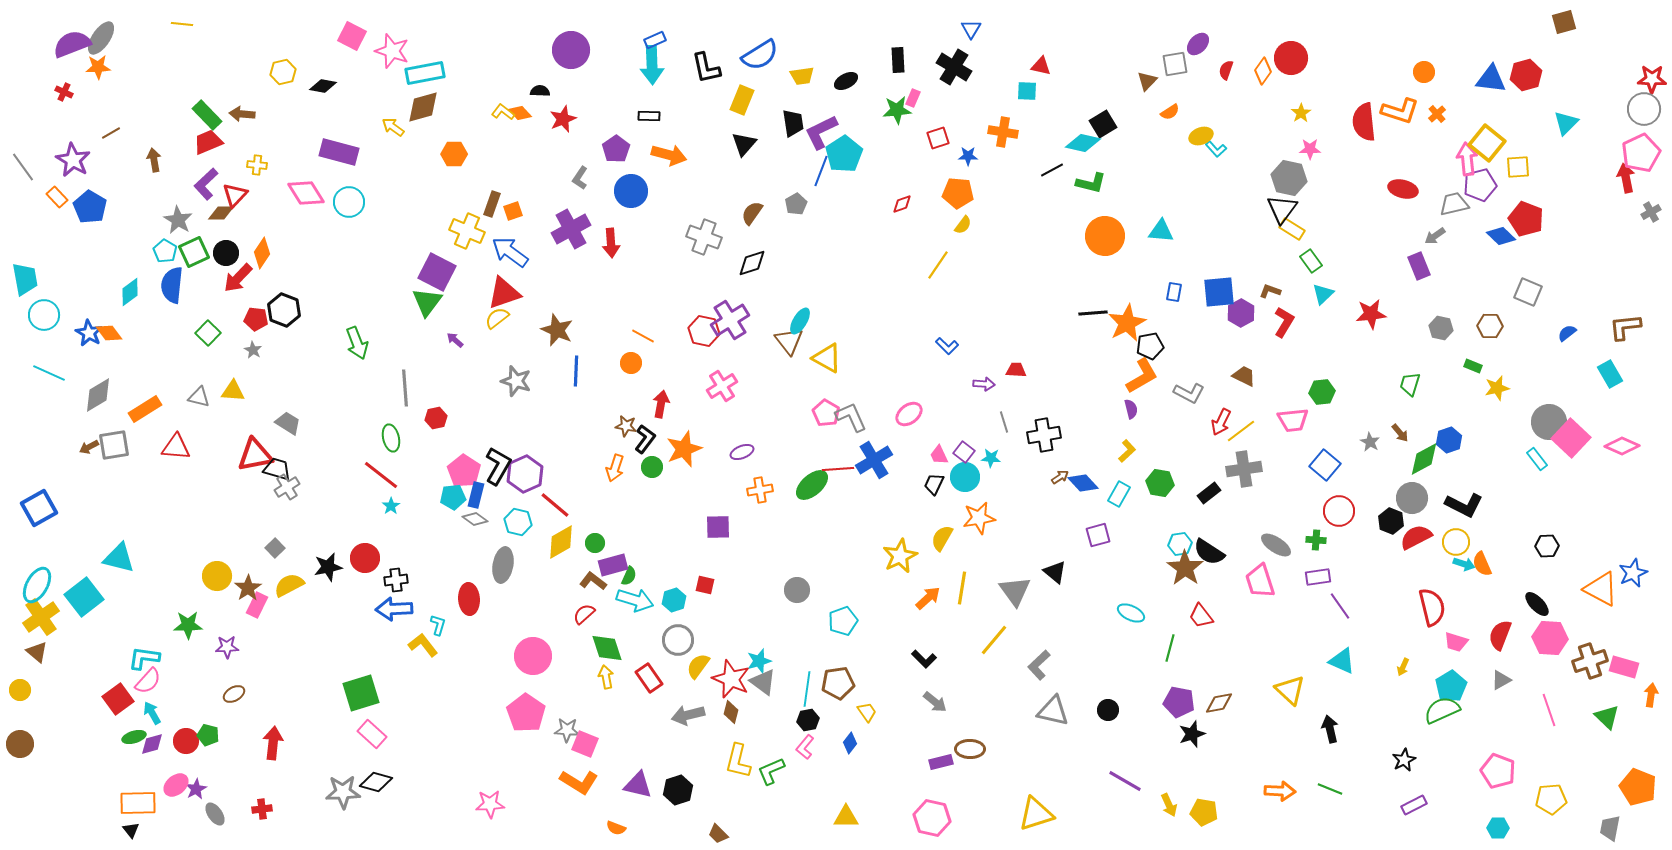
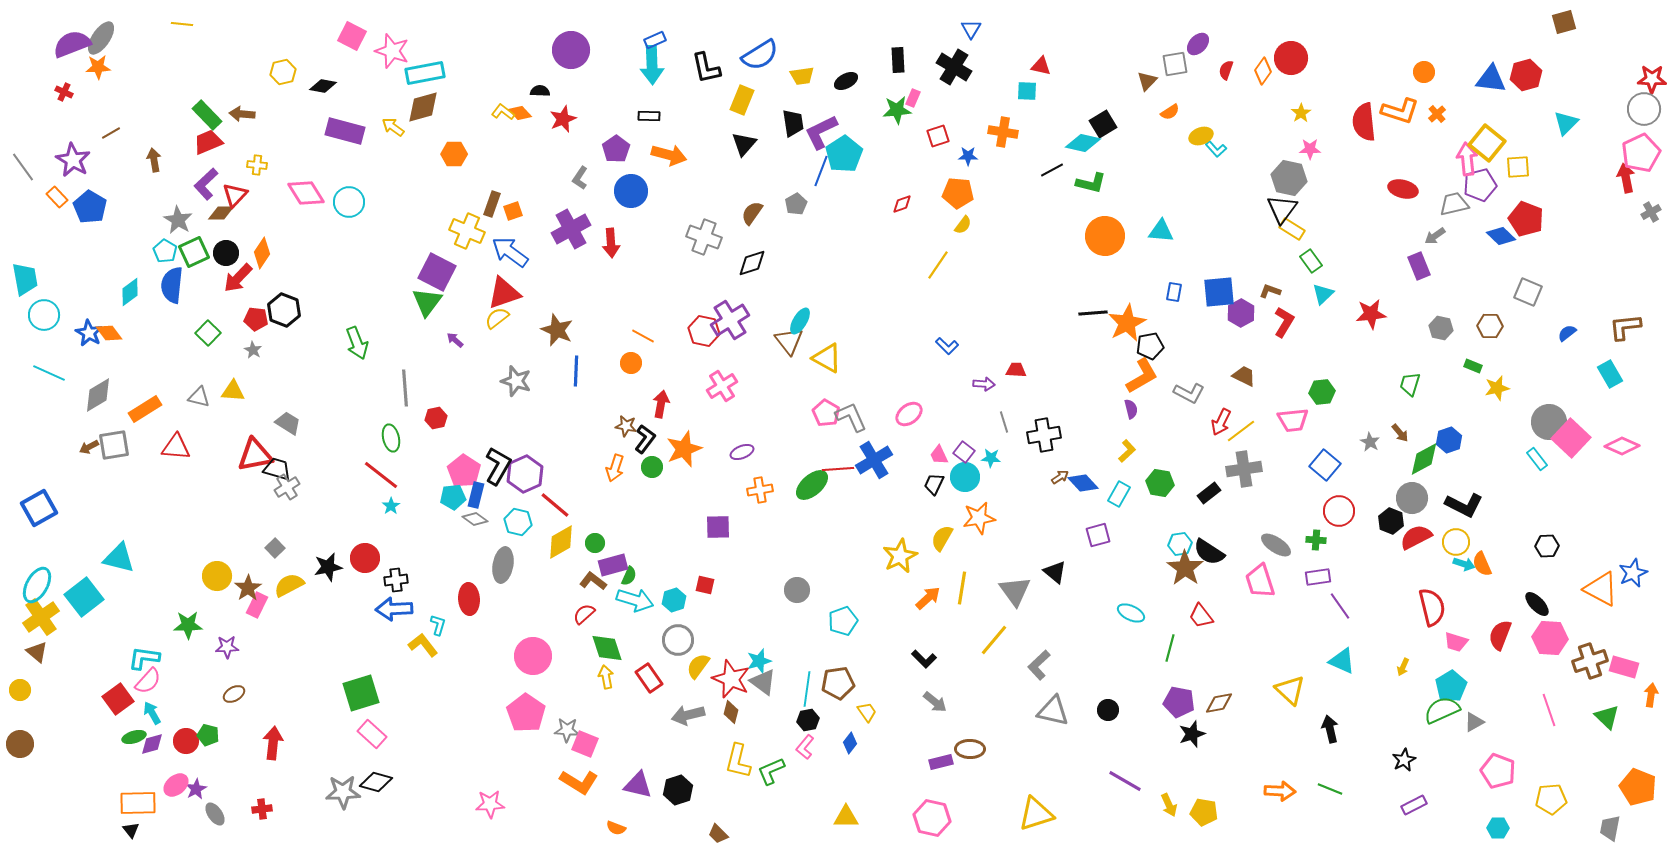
red square at (938, 138): moved 2 px up
purple rectangle at (339, 152): moved 6 px right, 21 px up
gray triangle at (1501, 680): moved 27 px left, 42 px down
